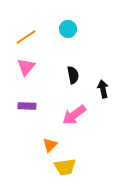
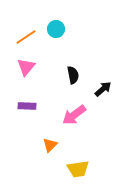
cyan circle: moved 12 px left
black arrow: rotated 60 degrees clockwise
yellow trapezoid: moved 13 px right, 2 px down
